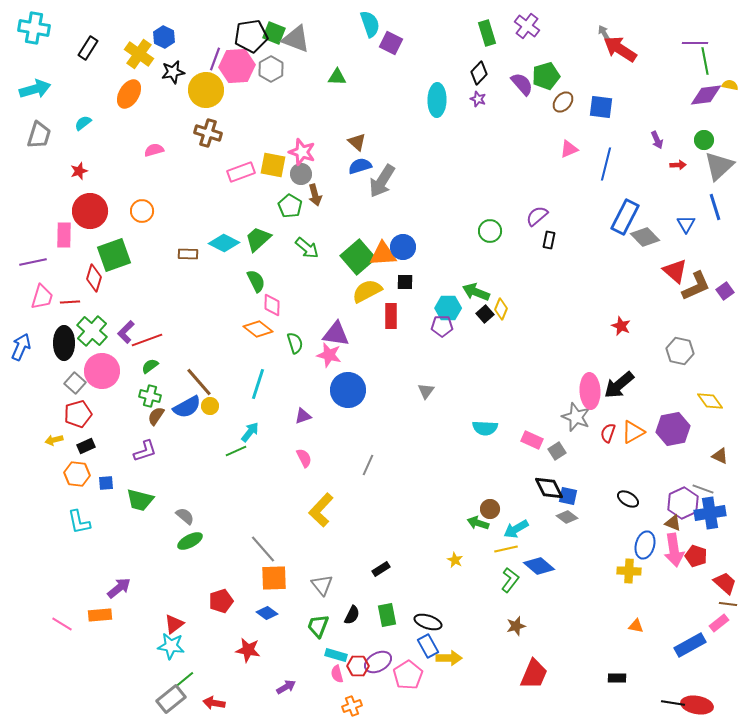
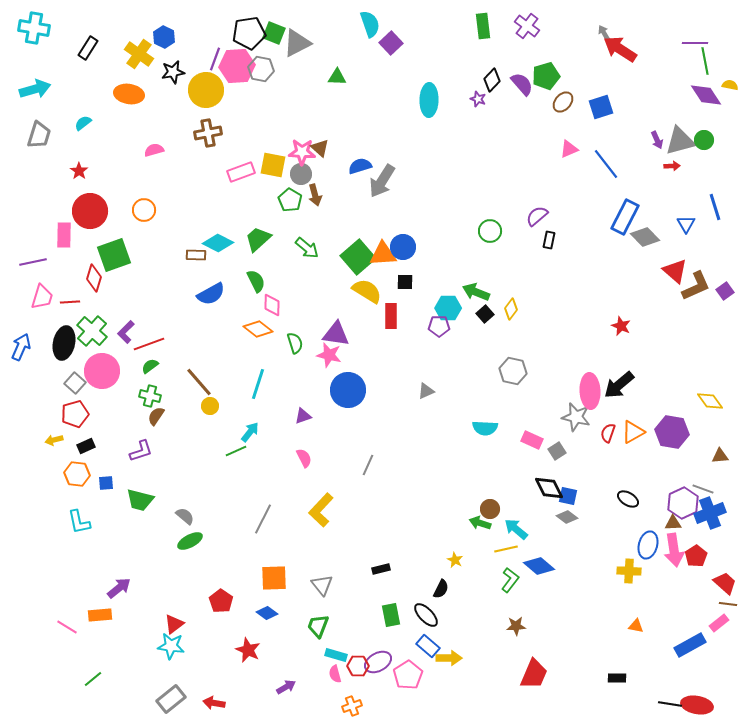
green rectangle at (487, 33): moved 4 px left, 7 px up; rotated 10 degrees clockwise
black pentagon at (251, 36): moved 2 px left, 3 px up
gray triangle at (296, 39): moved 1 px right, 4 px down; rotated 48 degrees counterclockwise
purple square at (391, 43): rotated 20 degrees clockwise
gray hexagon at (271, 69): moved 10 px left; rotated 20 degrees counterclockwise
black diamond at (479, 73): moved 13 px right, 7 px down
orange ellipse at (129, 94): rotated 68 degrees clockwise
purple diamond at (706, 95): rotated 64 degrees clockwise
cyan ellipse at (437, 100): moved 8 px left
blue square at (601, 107): rotated 25 degrees counterclockwise
brown cross at (208, 133): rotated 28 degrees counterclockwise
brown triangle at (357, 142): moved 37 px left, 6 px down
pink star at (302, 152): rotated 16 degrees counterclockwise
blue line at (606, 164): rotated 52 degrees counterclockwise
red arrow at (678, 165): moved 6 px left, 1 px down
gray triangle at (719, 166): moved 39 px left, 25 px up; rotated 28 degrees clockwise
red star at (79, 171): rotated 18 degrees counterclockwise
green pentagon at (290, 206): moved 6 px up
orange circle at (142, 211): moved 2 px right, 1 px up
cyan diamond at (224, 243): moved 6 px left
brown rectangle at (188, 254): moved 8 px right, 1 px down
yellow semicircle at (367, 291): rotated 60 degrees clockwise
yellow diamond at (501, 309): moved 10 px right; rotated 15 degrees clockwise
purple pentagon at (442, 326): moved 3 px left
red line at (147, 340): moved 2 px right, 4 px down
black ellipse at (64, 343): rotated 12 degrees clockwise
gray hexagon at (680, 351): moved 167 px left, 20 px down
gray triangle at (426, 391): rotated 30 degrees clockwise
blue semicircle at (187, 407): moved 24 px right, 113 px up
red pentagon at (78, 414): moved 3 px left
gray star at (576, 417): rotated 8 degrees counterclockwise
purple hexagon at (673, 429): moved 1 px left, 3 px down; rotated 20 degrees clockwise
purple L-shape at (145, 451): moved 4 px left
brown triangle at (720, 456): rotated 30 degrees counterclockwise
blue cross at (710, 513): rotated 12 degrees counterclockwise
green arrow at (478, 523): moved 2 px right
brown triangle at (673, 523): rotated 24 degrees counterclockwise
cyan arrow at (516, 529): rotated 70 degrees clockwise
blue ellipse at (645, 545): moved 3 px right
gray line at (263, 549): moved 30 px up; rotated 68 degrees clockwise
red pentagon at (696, 556): rotated 20 degrees clockwise
black rectangle at (381, 569): rotated 18 degrees clockwise
red pentagon at (221, 601): rotated 20 degrees counterclockwise
black semicircle at (352, 615): moved 89 px right, 26 px up
green rectangle at (387, 615): moved 4 px right
black ellipse at (428, 622): moved 2 px left, 7 px up; rotated 28 degrees clockwise
pink line at (62, 624): moved 5 px right, 3 px down
brown star at (516, 626): rotated 12 degrees clockwise
blue rectangle at (428, 646): rotated 20 degrees counterclockwise
red star at (248, 650): rotated 15 degrees clockwise
pink semicircle at (337, 674): moved 2 px left
green line at (185, 679): moved 92 px left
black line at (673, 703): moved 3 px left, 1 px down
